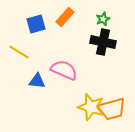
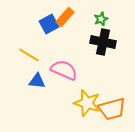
green star: moved 2 px left
blue square: moved 13 px right; rotated 12 degrees counterclockwise
yellow line: moved 10 px right, 3 px down
yellow star: moved 4 px left, 4 px up
